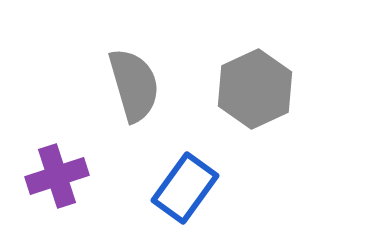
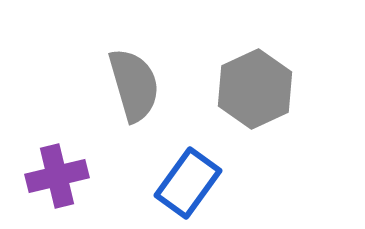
purple cross: rotated 4 degrees clockwise
blue rectangle: moved 3 px right, 5 px up
